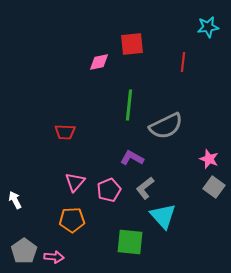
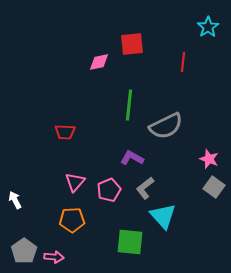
cyan star: rotated 25 degrees counterclockwise
